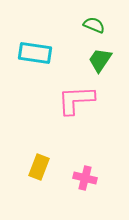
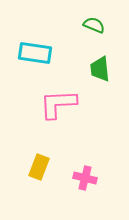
green trapezoid: moved 9 px down; rotated 40 degrees counterclockwise
pink L-shape: moved 18 px left, 4 px down
